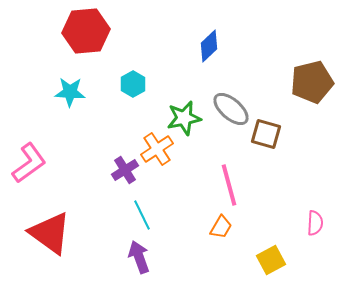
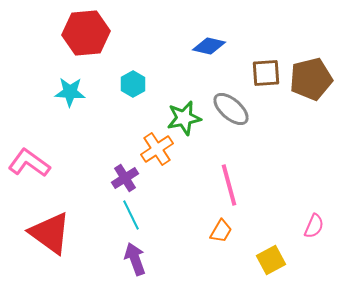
red hexagon: moved 2 px down
blue diamond: rotated 56 degrees clockwise
brown pentagon: moved 1 px left, 3 px up
brown square: moved 61 px up; rotated 20 degrees counterclockwise
pink L-shape: rotated 108 degrees counterclockwise
purple cross: moved 8 px down
cyan line: moved 11 px left
pink semicircle: moved 1 px left, 3 px down; rotated 20 degrees clockwise
orange trapezoid: moved 4 px down
purple arrow: moved 4 px left, 2 px down
